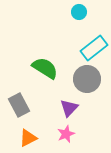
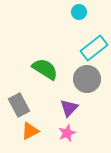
green semicircle: moved 1 px down
pink star: moved 1 px right, 1 px up
orange triangle: moved 2 px right, 7 px up
